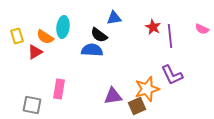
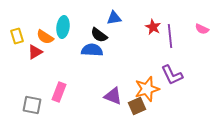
pink rectangle: moved 3 px down; rotated 12 degrees clockwise
purple triangle: rotated 30 degrees clockwise
